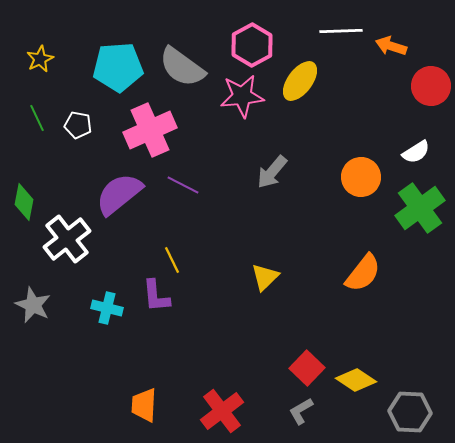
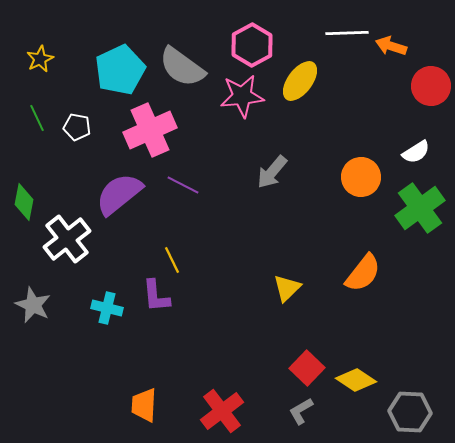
white line: moved 6 px right, 2 px down
cyan pentagon: moved 2 px right, 3 px down; rotated 21 degrees counterclockwise
white pentagon: moved 1 px left, 2 px down
yellow triangle: moved 22 px right, 11 px down
